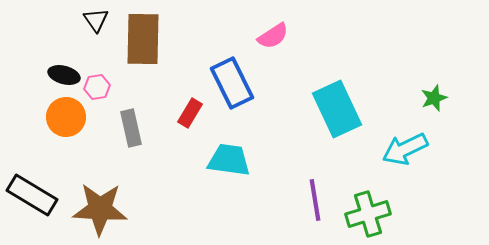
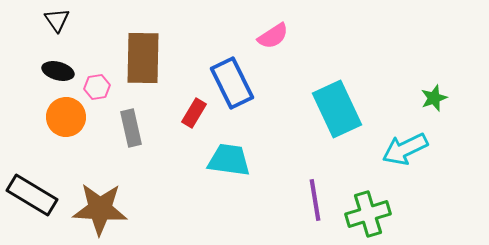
black triangle: moved 39 px left
brown rectangle: moved 19 px down
black ellipse: moved 6 px left, 4 px up
red rectangle: moved 4 px right
